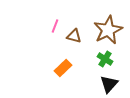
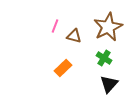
brown star: moved 3 px up
green cross: moved 1 px left, 1 px up
